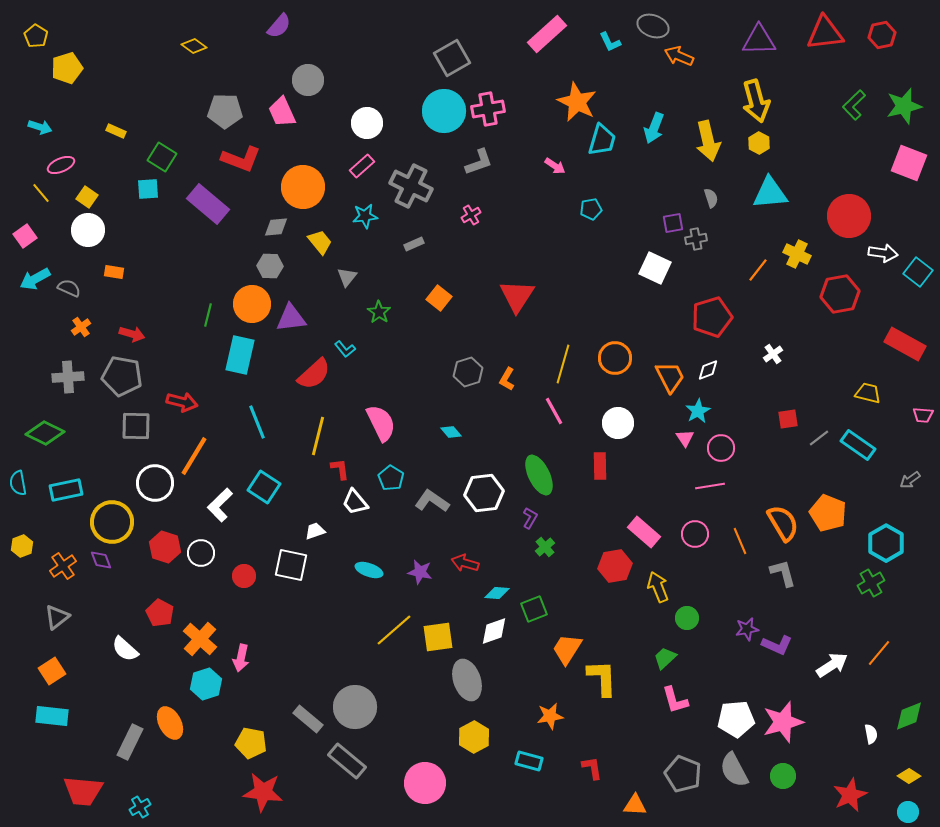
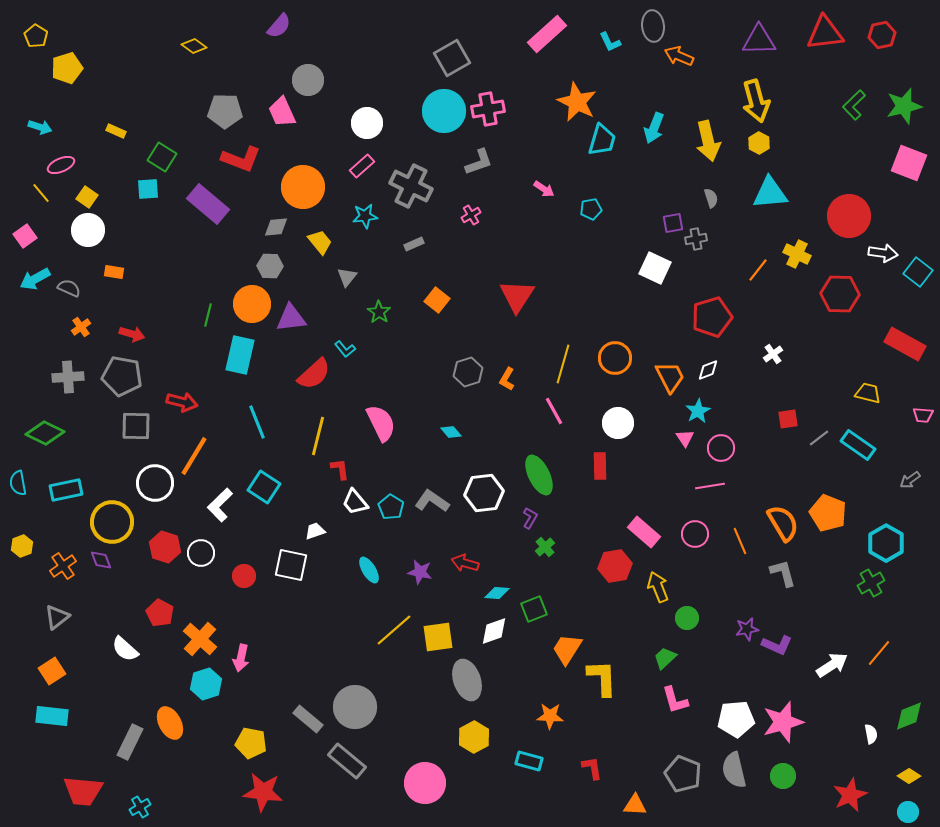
gray ellipse at (653, 26): rotated 64 degrees clockwise
pink arrow at (555, 166): moved 11 px left, 23 px down
red hexagon at (840, 294): rotated 12 degrees clockwise
orange square at (439, 298): moved 2 px left, 2 px down
cyan pentagon at (391, 478): moved 29 px down
cyan ellipse at (369, 570): rotated 40 degrees clockwise
orange star at (550, 716): rotated 12 degrees clockwise
gray semicircle at (734, 770): rotated 15 degrees clockwise
